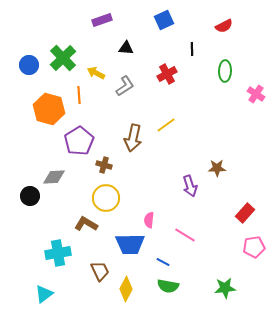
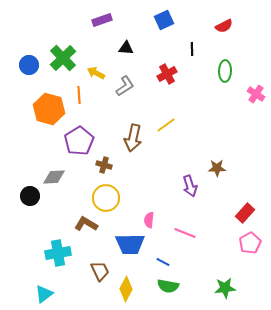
pink line: moved 2 px up; rotated 10 degrees counterclockwise
pink pentagon: moved 4 px left, 4 px up; rotated 20 degrees counterclockwise
